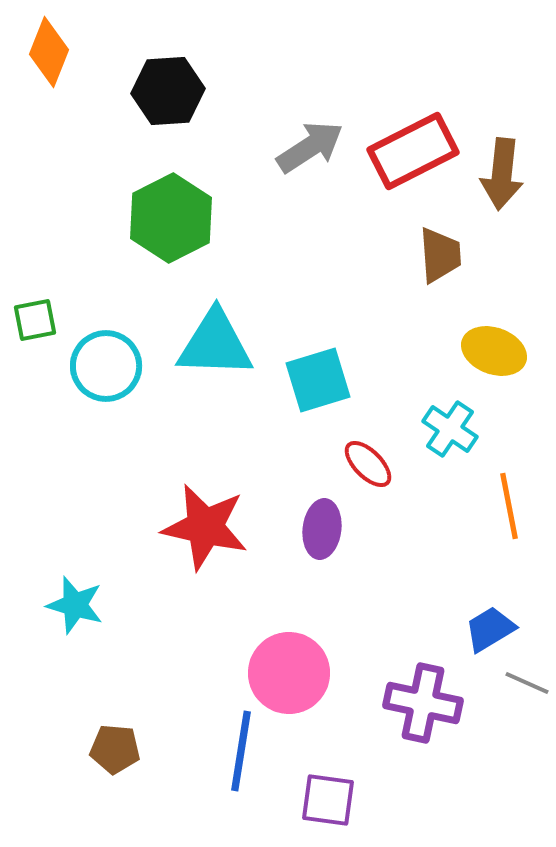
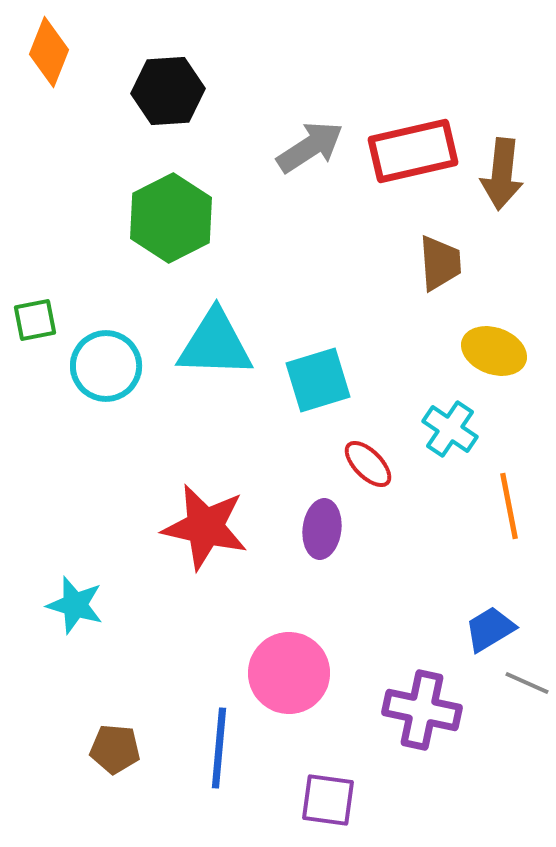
red rectangle: rotated 14 degrees clockwise
brown trapezoid: moved 8 px down
purple cross: moved 1 px left, 7 px down
blue line: moved 22 px left, 3 px up; rotated 4 degrees counterclockwise
